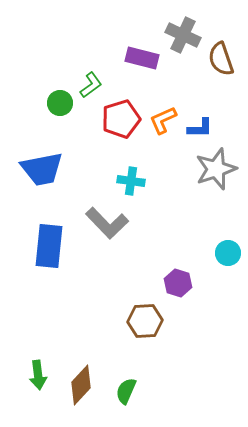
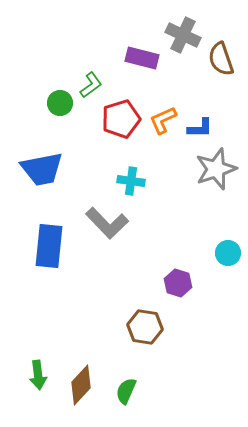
brown hexagon: moved 6 px down; rotated 12 degrees clockwise
